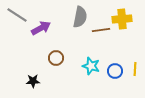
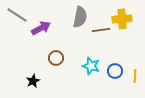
yellow line: moved 7 px down
black star: rotated 24 degrees counterclockwise
